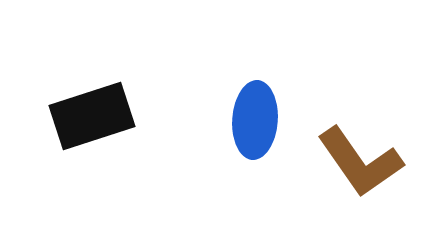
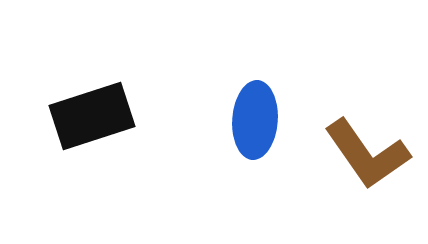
brown L-shape: moved 7 px right, 8 px up
